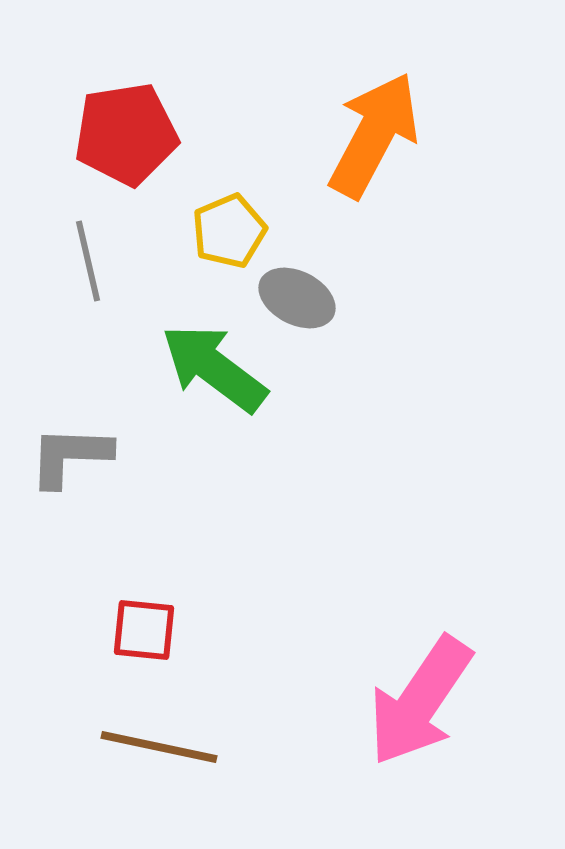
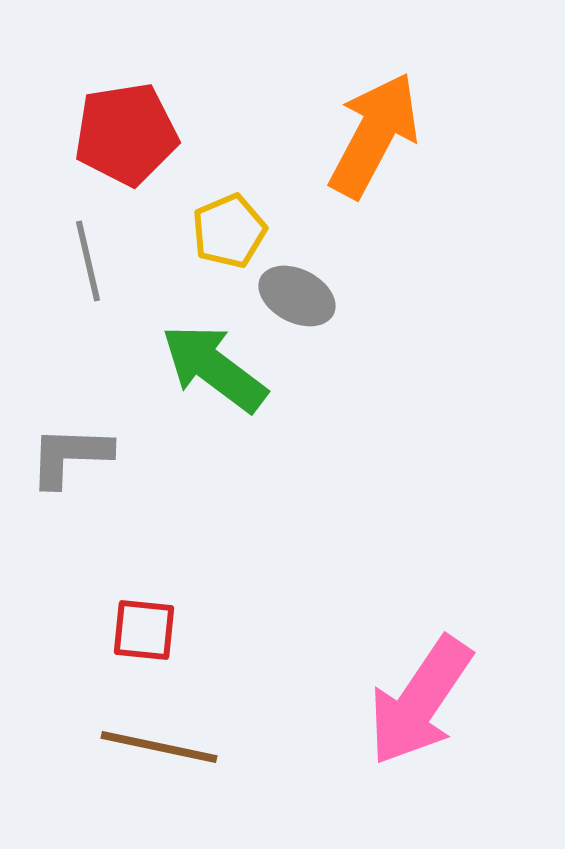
gray ellipse: moved 2 px up
